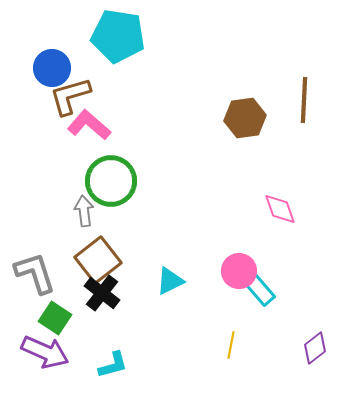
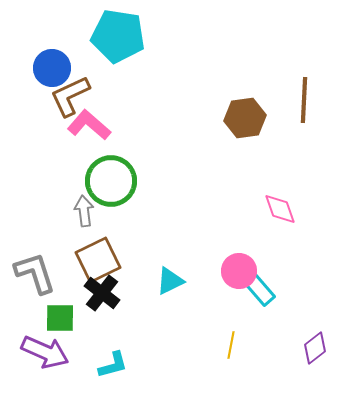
brown L-shape: rotated 9 degrees counterclockwise
brown square: rotated 12 degrees clockwise
green square: moved 5 px right; rotated 32 degrees counterclockwise
